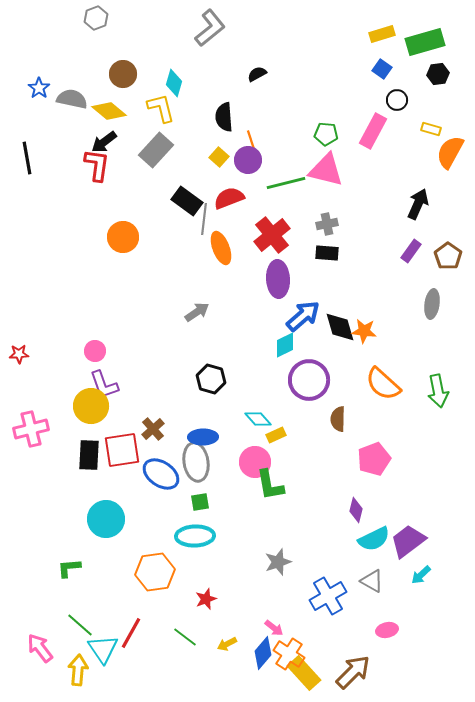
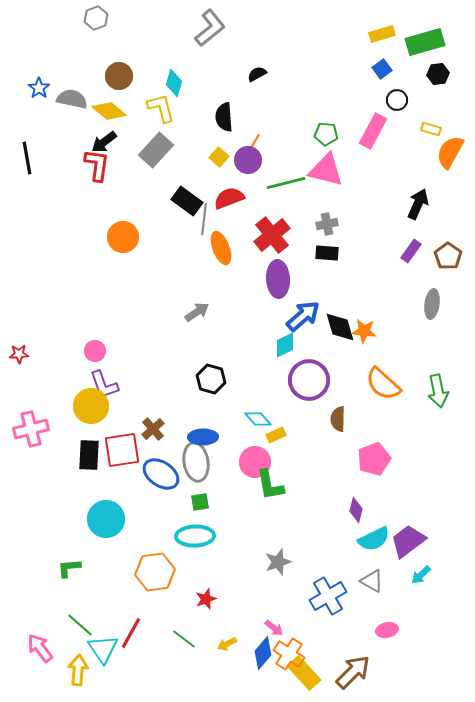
blue square at (382, 69): rotated 18 degrees clockwise
brown circle at (123, 74): moved 4 px left, 2 px down
orange line at (251, 140): moved 3 px right, 3 px down; rotated 48 degrees clockwise
green line at (185, 637): moved 1 px left, 2 px down
